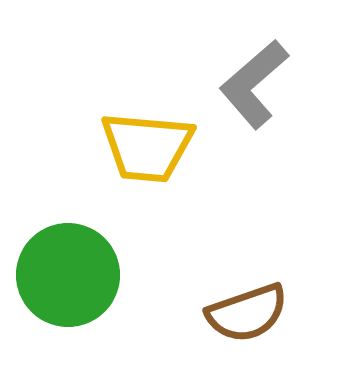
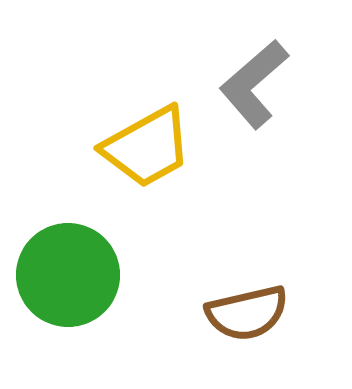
yellow trapezoid: rotated 34 degrees counterclockwise
brown semicircle: rotated 6 degrees clockwise
